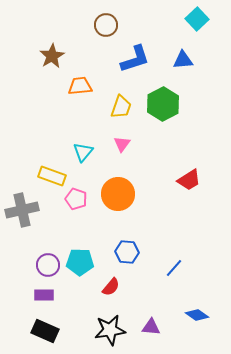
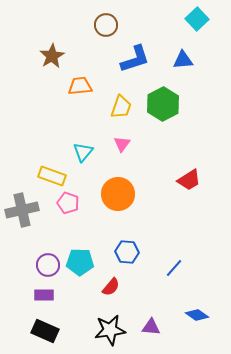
pink pentagon: moved 8 px left, 4 px down
